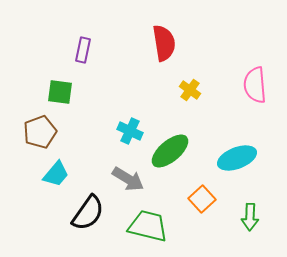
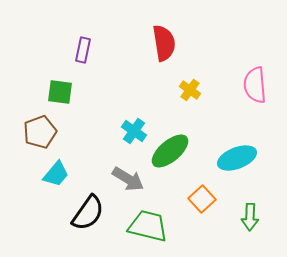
cyan cross: moved 4 px right; rotated 10 degrees clockwise
